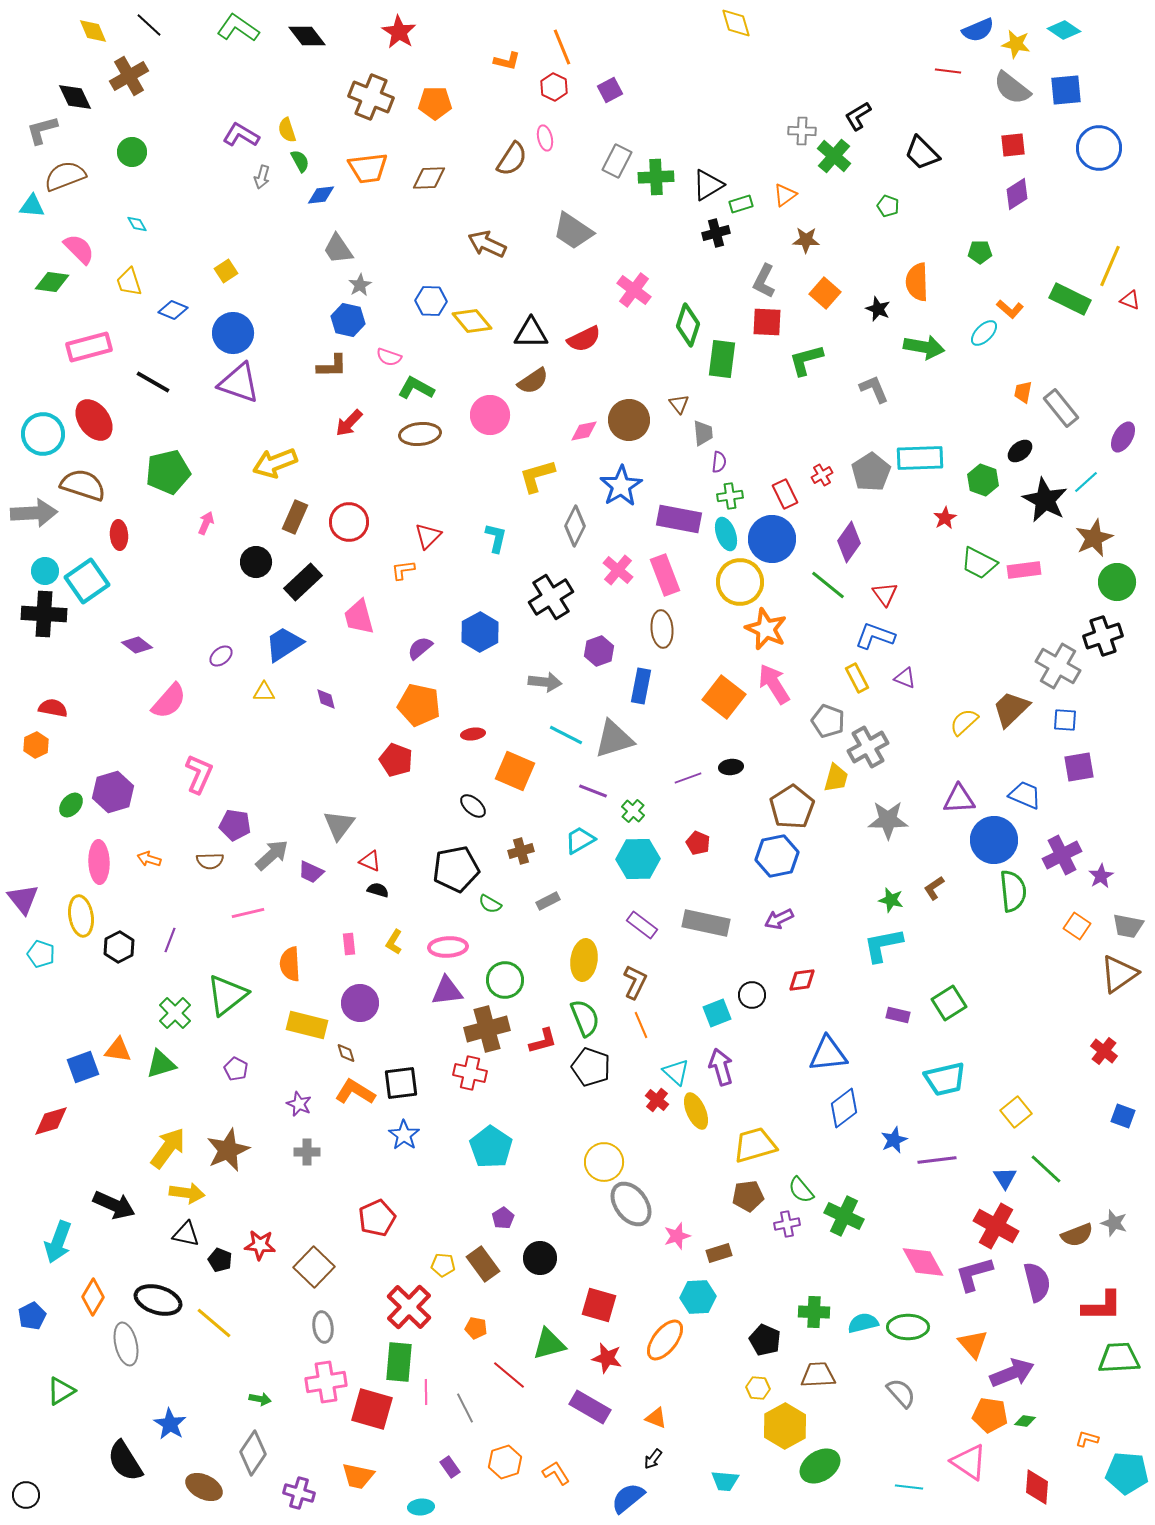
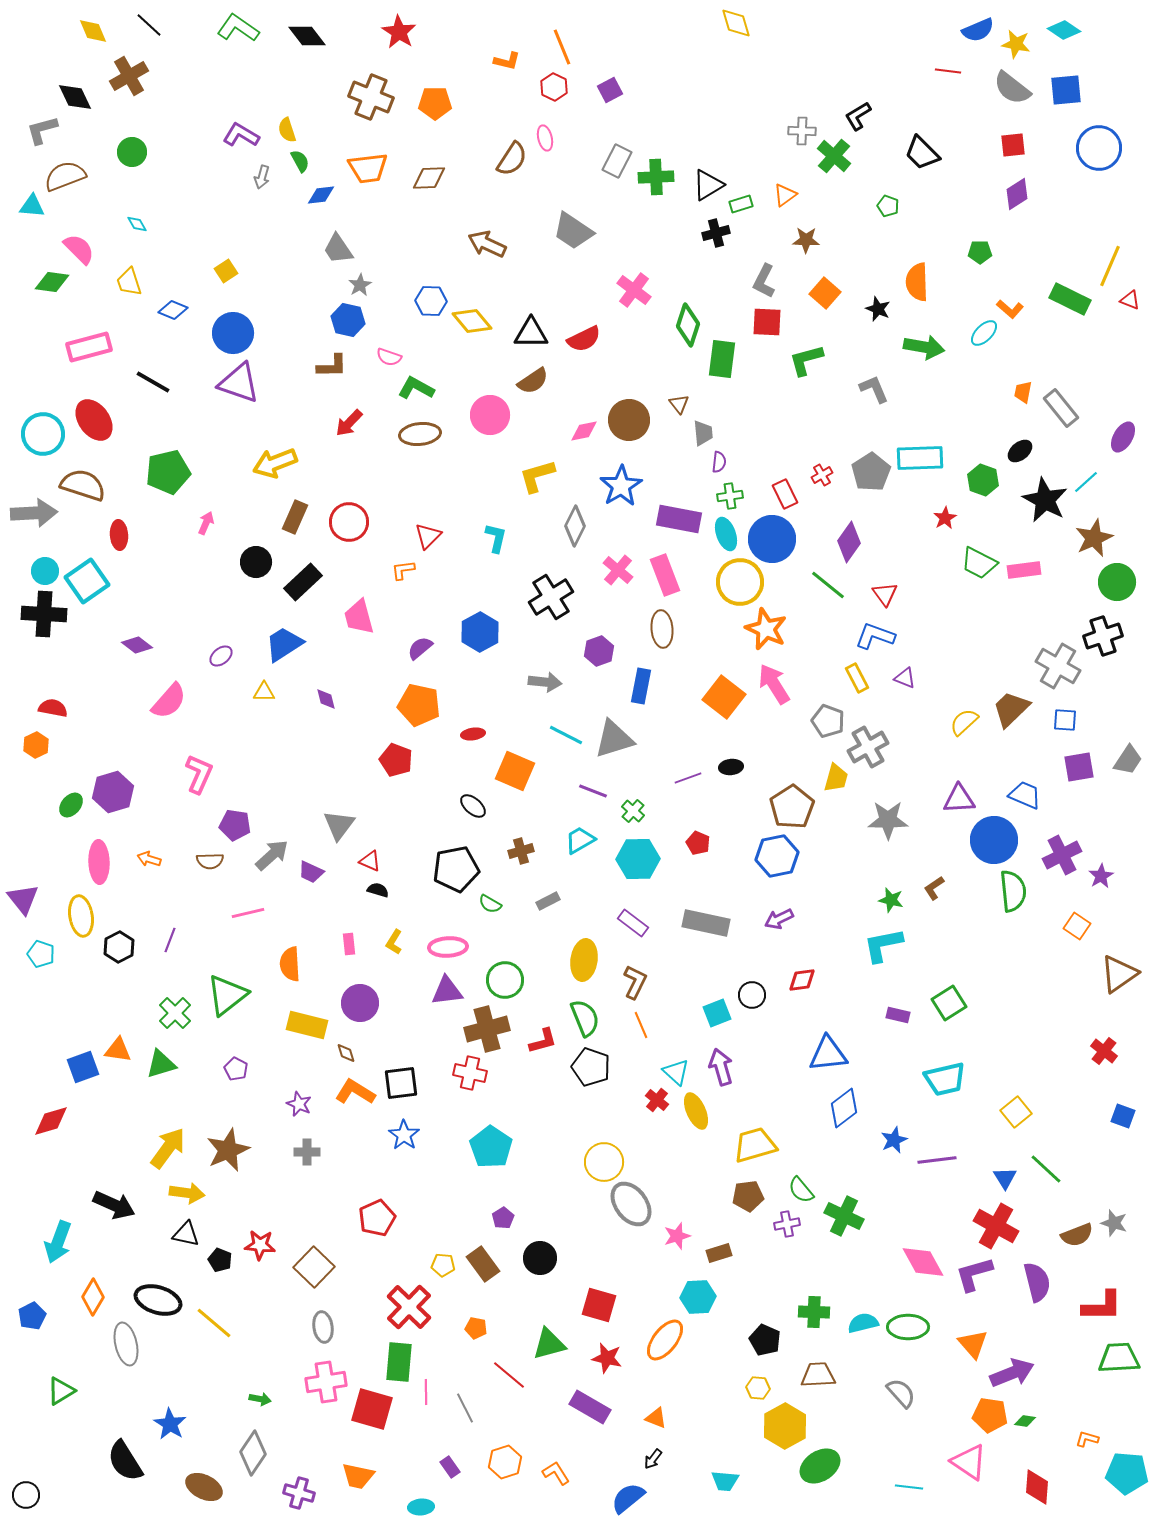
purple rectangle at (642, 925): moved 9 px left, 2 px up
gray trapezoid at (1128, 926): moved 166 px up; rotated 68 degrees counterclockwise
